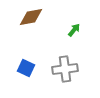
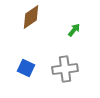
brown diamond: rotated 25 degrees counterclockwise
